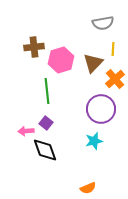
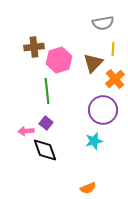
pink hexagon: moved 2 px left
purple circle: moved 2 px right, 1 px down
